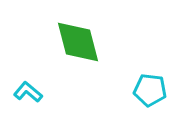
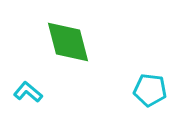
green diamond: moved 10 px left
